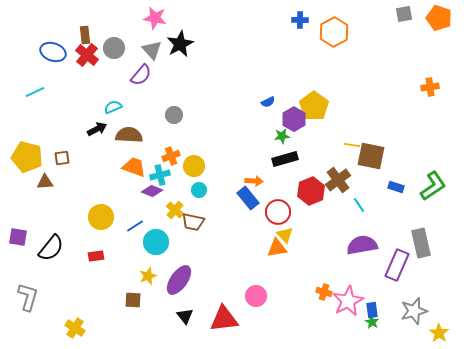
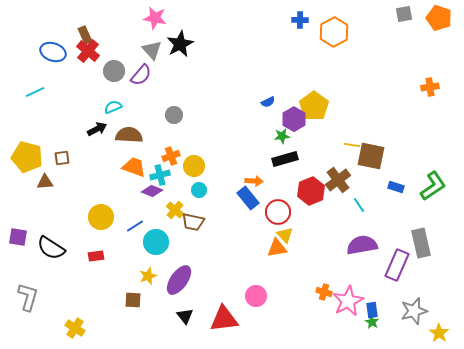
brown rectangle at (85, 35): rotated 18 degrees counterclockwise
gray circle at (114, 48): moved 23 px down
red cross at (87, 55): moved 1 px right, 4 px up
black semicircle at (51, 248): rotated 84 degrees clockwise
